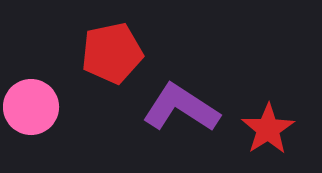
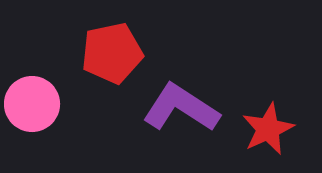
pink circle: moved 1 px right, 3 px up
red star: rotated 8 degrees clockwise
